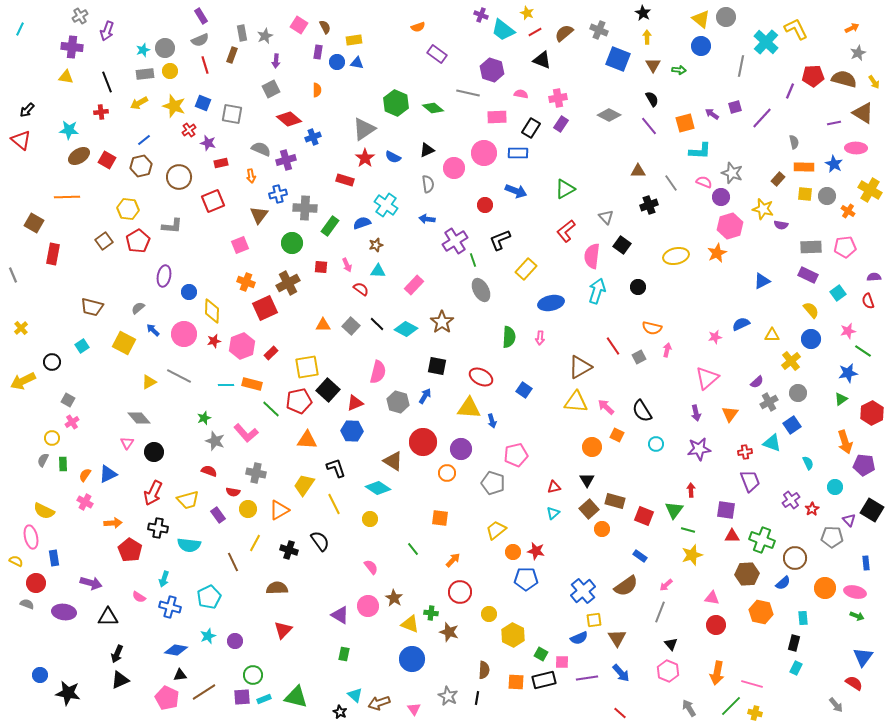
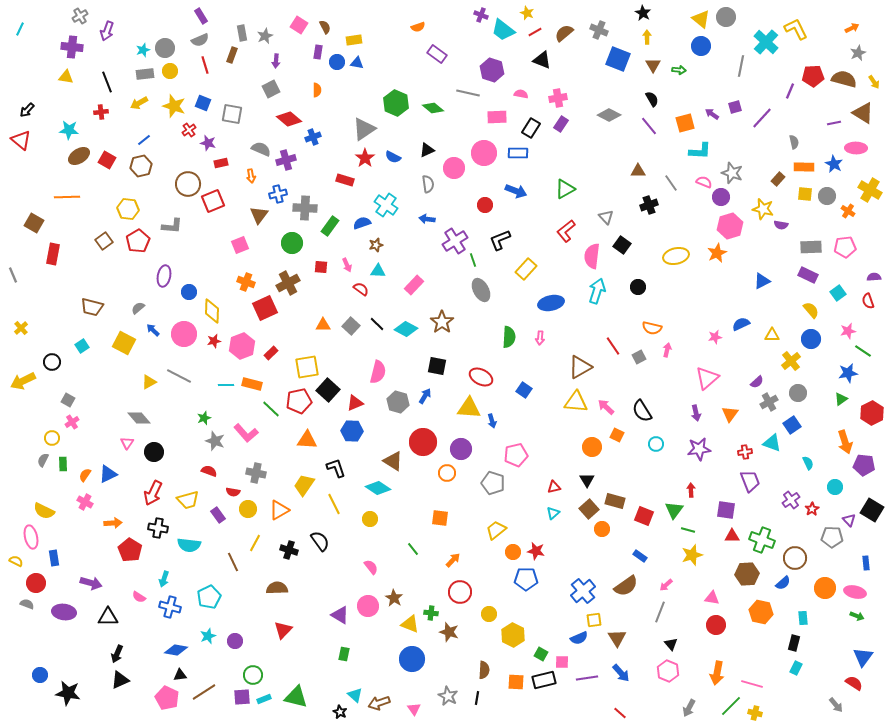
brown circle at (179, 177): moved 9 px right, 7 px down
gray arrow at (689, 708): rotated 120 degrees counterclockwise
